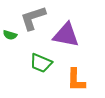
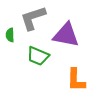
green semicircle: rotated 72 degrees clockwise
green trapezoid: moved 3 px left, 7 px up
